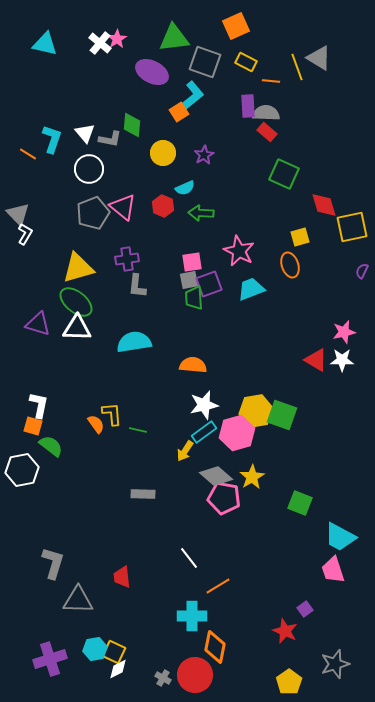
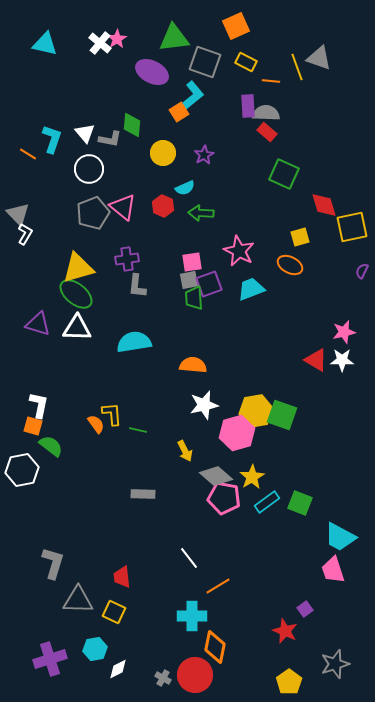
gray triangle at (319, 58): rotated 12 degrees counterclockwise
orange ellipse at (290, 265): rotated 45 degrees counterclockwise
green ellipse at (76, 302): moved 8 px up
cyan rectangle at (204, 432): moved 63 px right, 70 px down
yellow arrow at (185, 451): rotated 60 degrees counterclockwise
yellow square at (114, 652): moved 40 px up
